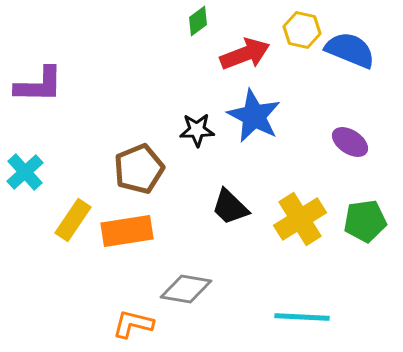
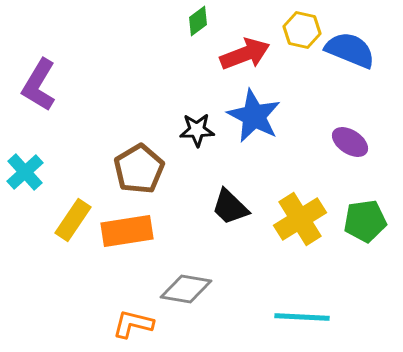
purple L-shape: rotated 120 degrees clockwise
brown pentagon: rotated 9 degrees counterclockwise
